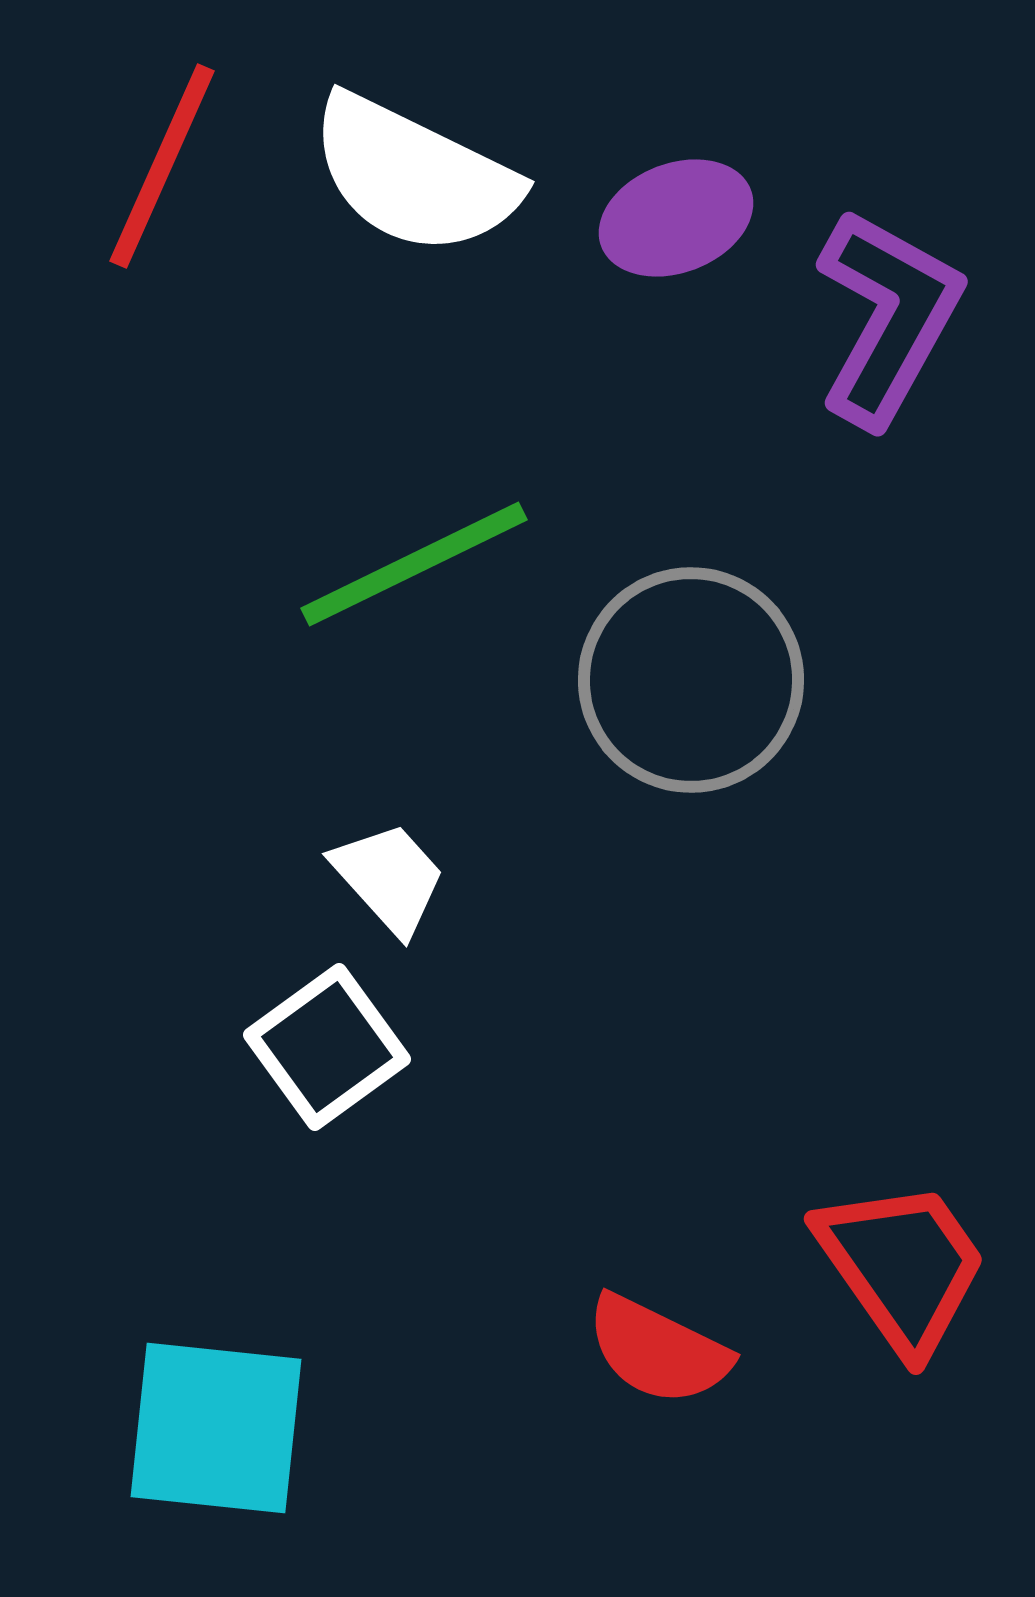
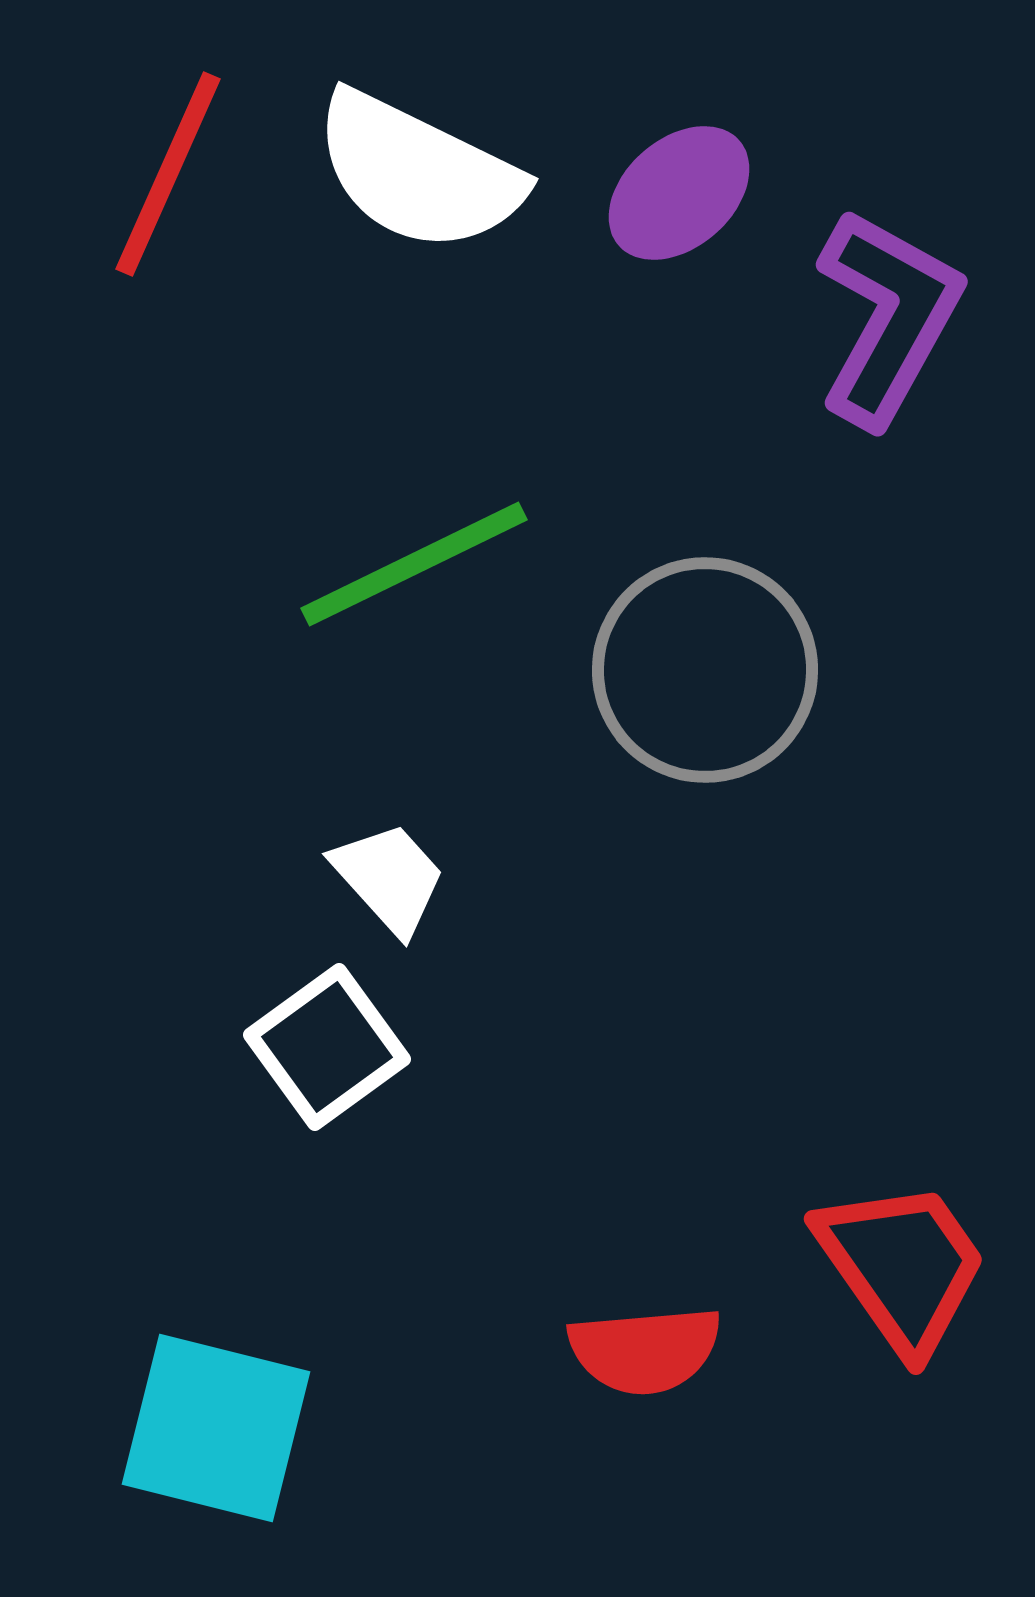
red line: moved 6 px right, 8 px down
white semicircle: moved 4 px right, 3 px up
purple ellipse: moved 3 px right, 25 px up; rotated 20 degrees counterclockwise
gray circle: moved 14 px right, 10 px up
red semicircle: moved 13 px left; rotated 31 degrees counterclockwise
cyan square: rotated 8 degrees clockwise
